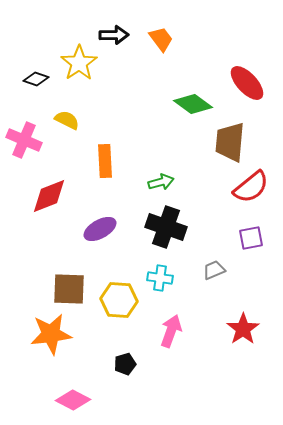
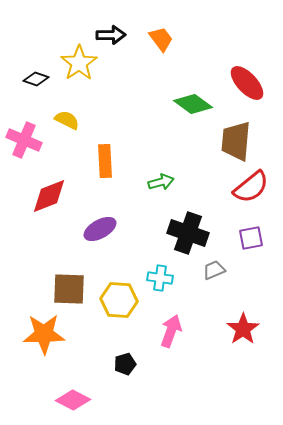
black arrow: moved 3 px left
brown trapezoid: moved 6 px right, 1 px up
black cross: moved 22 px right, 6 px down
orange star: moved 7 px left; rotated 6 degrees clockwise
